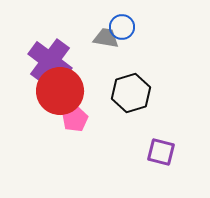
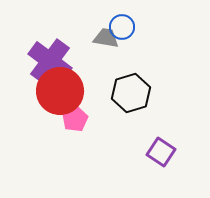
purple square: rotated 20 degrees clockwise
